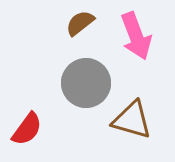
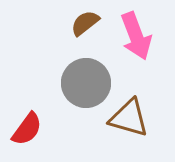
brown semicircle: moved 5 px right
brown triangle: moved 3 px left, 2 px up
